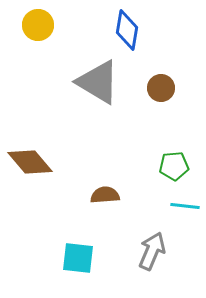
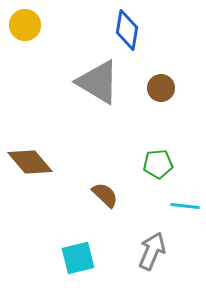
yellow circle: moved 13 px left
green pentagon: moved 16 px left, 2 px up
brown semicircle: rotated 48 degrees clockwise
cyan square: rotated 20 degrees counterclockwise
